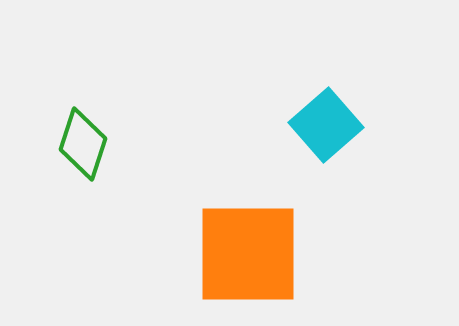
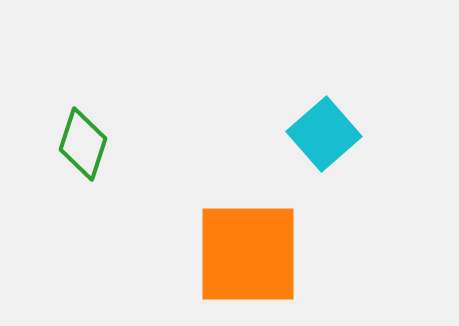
cyan square: moved 2 px left, 9 px down
